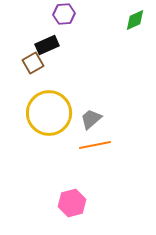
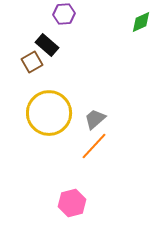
green diamond: moved 6 px right, 2 px down
black rectangle: rotated 65 degrees clockwise
brown square: moved 1 px left, 1 px up
gray trapezoid: moved 4 px right
orange line: moved 1 px left, 1 px down; rotated 36 degrees counterclockwise
